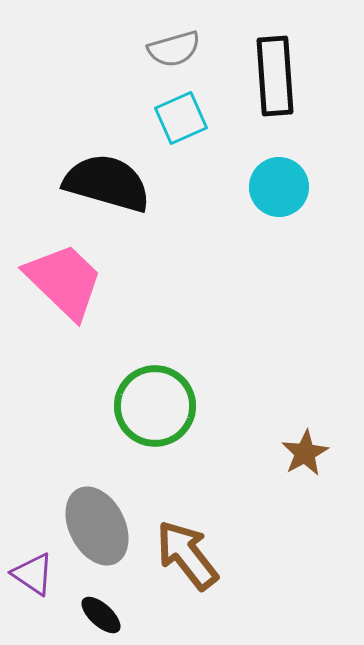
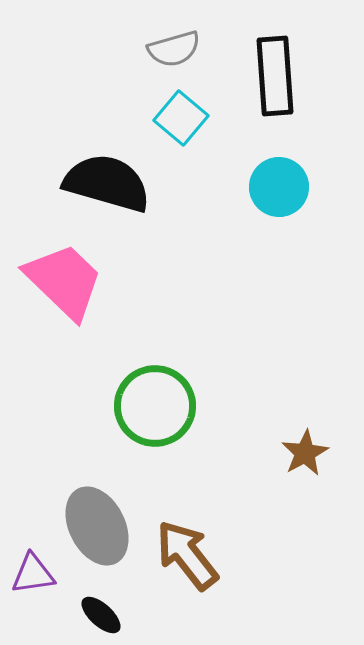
cyan square: rotated 26 degrees counterclockwise
purple triangle: rotated 42 degrees counterclockwise
